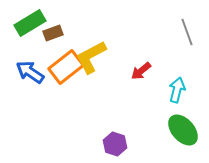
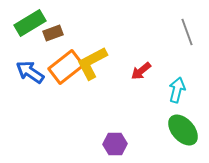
yellow L-shape: moved 1 px right, 6 px down
purple hexagon: rotated 20 degrees counterclockwise
